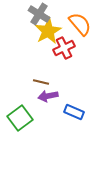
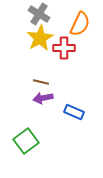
orange semicircle: rotated 65 degrees clockwise
yellow star: moved 8 px left, 7 px down
red cross: rotated 25 degrees clockwise
purple arrow: moved 5 px left, 2 px down
green square: moved 6 px right, 23 px down
